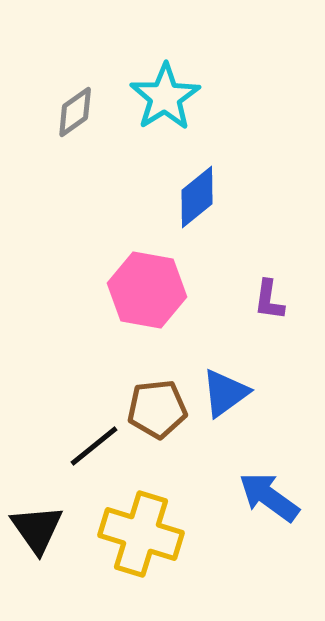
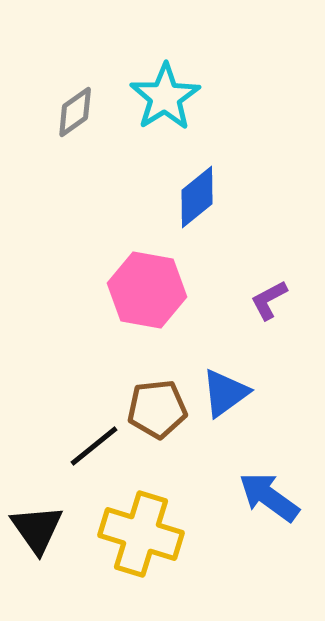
purple L-shape: rotated 54 degrees clockwise
